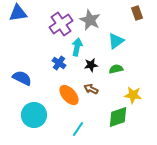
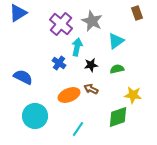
blue triangle: rotated 24 degrees counterclockwise
gray star: moved 2 px right, 1 px down
purple cross: rotated 15 degrees counterclockwise
green semicircle: moved 1 px right
blue semicircle: moved 1 px right, 1 px up
orange ellipse: rotated 70 degrees counterclockwise
cyan circle: moved 1 px right, 1 px down
